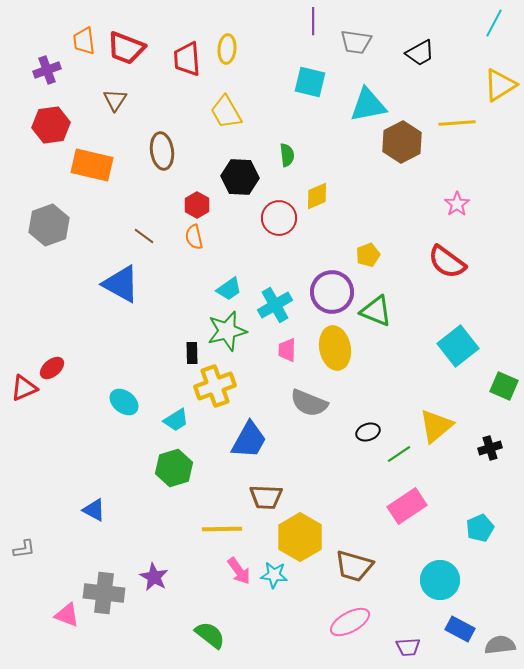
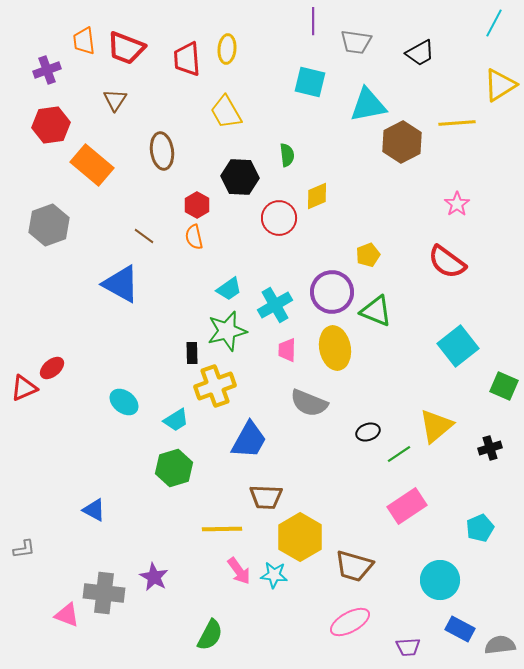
orange rectangle at (92, 165): rotated 27 degrees clockwise
green semicircle at (210, 635): rotated 80 degrees clockwise
